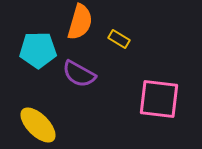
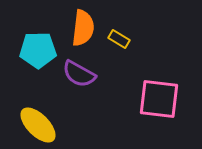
orange semicircle: moved 3 px right, 6 px down; rotated 9 degrees counterclockwise
